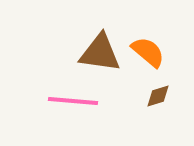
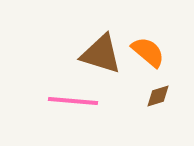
brown triangle: moved 1 px right, 1 px down; rotated 9 degrees clockwise
